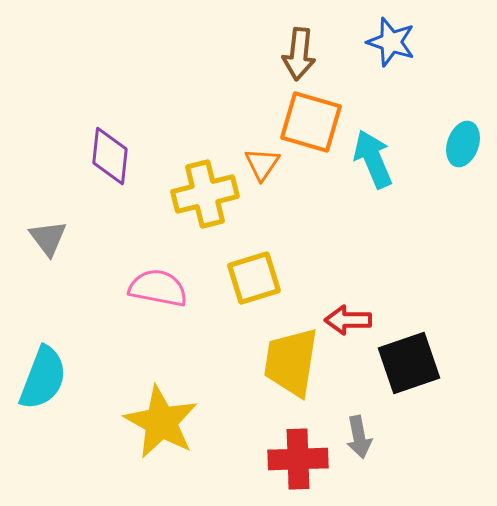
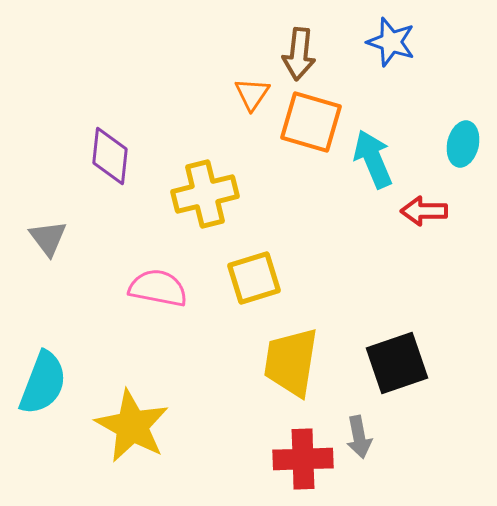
cyan ellipse: rotated 6 degrees counterclockwise
orange triangle: moved 10 px left, 70 px up
red arrow: moved 76 px right, 109 px up
black square: moved 12 px left
cyan semicircle: moved 5 px down
yellow star: moved 29 px left, 4 px down
red cross: moved 5 px right
